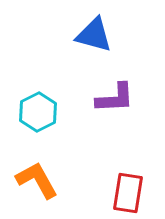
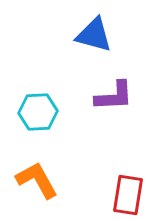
purple L-shape: moved 1 px left, 2 px up
cyan hexagon: rotated 24 degrees clockwise
red rectangle: moved 2 px down
